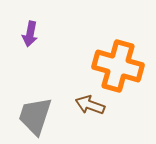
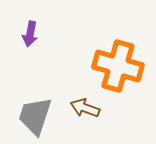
brown arrow: moved 5 px left, 3 px down
